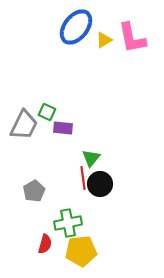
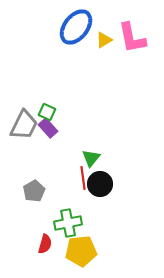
purple rectangle: moved 15 px left; rotated 42 degrees clockwise
